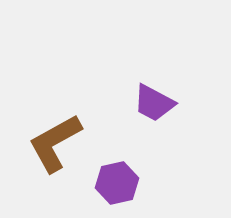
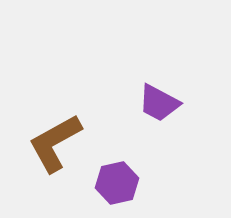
purple trapezoid: moved 5 px right
